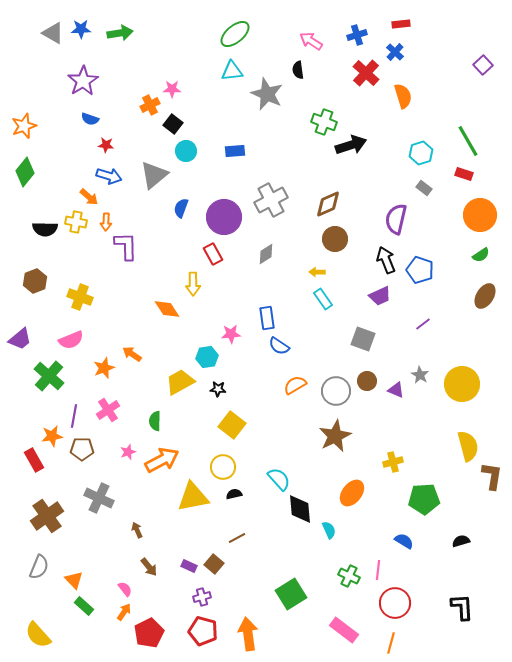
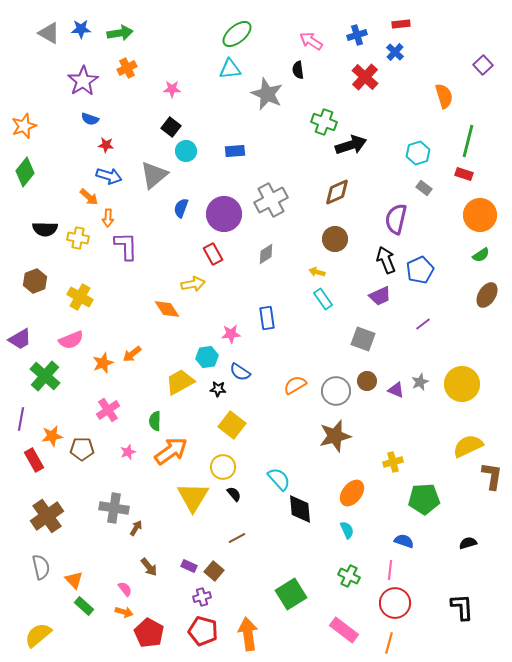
gray triangle at (53, 33): moved 4 px left
green ellipse at (235, 34): moved 2 px right
cyan triangle at (232, 71): moved 2 px left, 2 px up
red cross at (366, 73): moved 1 px left, 4 px down
orange semicircle at (403, 96): moved 41 px right
orange cross at (150, 105): moved 23 px left, 37 px up
black square at (173, 124): moved 2 px left, 3 px down
green line at (468, 141): rotated 44 degrees clockwise
cyan hexagon at (421, 153): moved 3 px left
brown diamond at (328, 204): moved 9 px right, 12 px up
purple circle at (224, 217): moved 3 px up
yellow cross at (76, 222): moved 2 px right, 16 px down
orange arrow at (106, 222): moved 2 px right, 4 px up
blue pentagon at (420, 270): rotated 28 degrees clockwise
yellow arrow at (317, 272): rotated 14 degrees clockwise
yellow arrow at (193, 284): rotated 100 degrees counterclockwise
brown ellipse at (485, 296): moved 2 px right, 1 px up
yellow cross at (80, 297): rotated 10 degrees clockwise
purple trapezoid at (20, 339): rotated 10 degrees clockwise
blue semicircle at (279, 346): moved 39 px left, 26 px down
orange arrow at (132, 354): rotated 72 degrees counterclockwise
orange star at (104, 368): moved 1 px left, 5 px up
gray star at (420, 375): moved 7 px down; rotated 18 degrees clockwise
green cross at (49, 376): moved 4 px left
purple line at (74, 416): moved 53 px left, 3 px down
brown star at (335, 436): rotated 12 degrees clockwise
yellow semicircle at (468, 446): rotated 100 degrees counterclockwise
orange arrow at (162, 460): moved 9 px right, 9 px up; rotated 8 degrees counterclockwise
black semicircle at (234, 494): rotated 63 degrees clockwise
yellow triangle at (193, 497): rotated 48 degrees counterclockwise
gray cross at (99, 498): moved 15 px right, 10 px down; rotated 16 degrees counterclockwise
brown arrow at (137, 530): moved 1 px left, 2 px up; rotated 56 degrees clockwise
cyan semicircle at (329, 530): moved 18 px right
blue semicircle at (404, 541): rotated 12 degrees counterclockwise
black semicircle at (461, 541): moved 7 px right, 2 px down
brown square at (214, 564): moved 7 px down
gray semicircle at (39, 567): moved 2 px right; rotated 35 degrees counterclockwise
pink line at (378, 570): moved 12 px right
orange arrow at (124, 612): rotated 72 degrees clockwise
red pentagon at (149, 633): rotated 16 degrees counterclockwise
yellow semicircle at (38, 635): rotated 92 degrees clockwise
orange line at (391, 643): moved 2 px left
